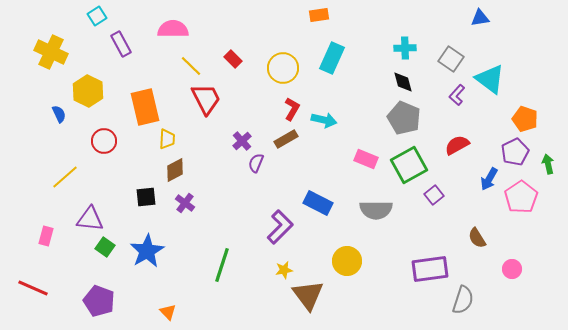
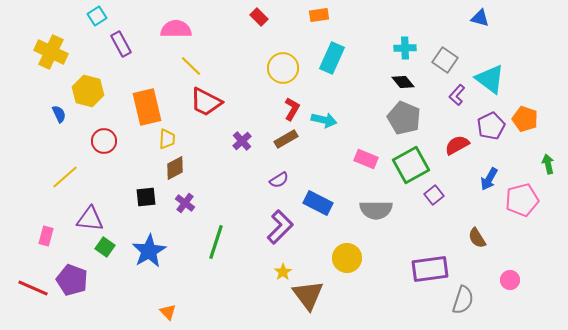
blue triangle at (480, 18): rotated 24 degrees clockwise
pink semicircle at (173, 29): moved 3 px right
red rectangle at (233, 59): moved 26 px right, 42 px up
gray square at (451, 59): moved 6 px left, 1 px down
black diamond at (403, 82): rotated 25 degrees counterclockwise
yellow hexagon at (88, 91): rotated 12 degrees counterclockwise
red trapezoid at (206, 99): moved 3 px down; rotated 144 degrees clockwise
orange rectangle at (145, 107): moved 2 px right
purple pentagon at (515, 152): moved 24 px left, 26 px up
purple semicircle at (256, 163): moved 23 px right, 17 px down; rotated 144 degrees counterclockwise
green square at (409, 165): moved 2 px right
brown diamond at (175, 170): moved 2 px up
pink pentagon at (521, 197): moved 1 px right, 3 px down; rotated 20 degrees clockwise
blue star at (147, 251): moved 2 px right
yellow circle at (347, 261): moved 3 px up
green line at (222, 265): moved 6 px left, 23 px up
pink circle at (512, 269): moved 2 px left, 11 px down
yellow star at (284, 270): moved 1 px left, 2 px down; rotated 24 degrees counterclockwise
purple pentagon at (99, 301): moved 27 px left, 21 px up
